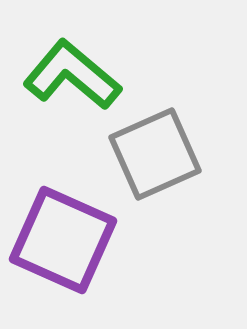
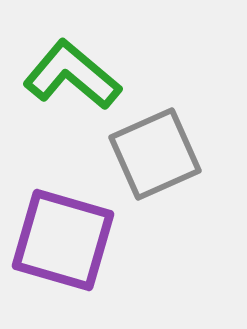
purple square: rotated 8 degrees counterclockwise
